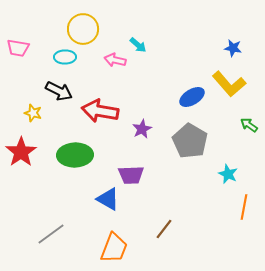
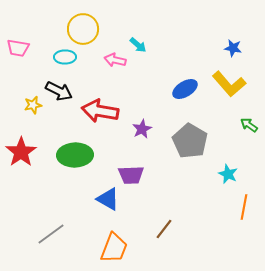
blue ellipse: moved 7 px left, 8 px up
yellow star: moved 8 px up; rotated 30 degrees counterclockwise
